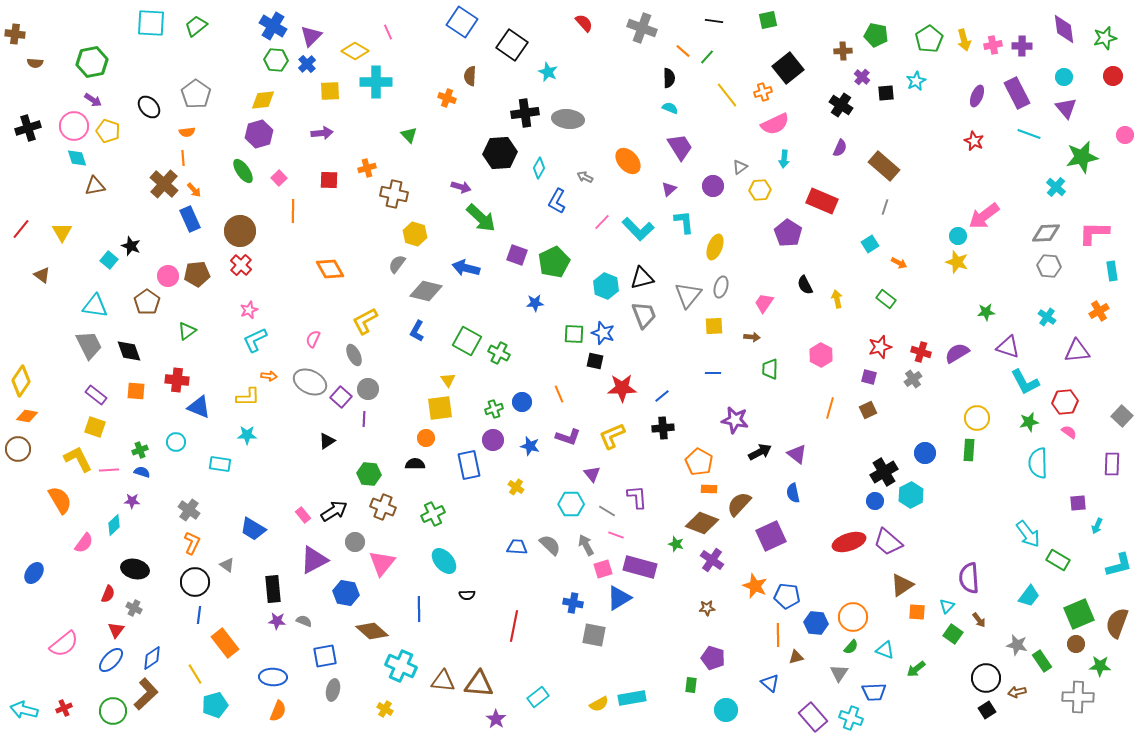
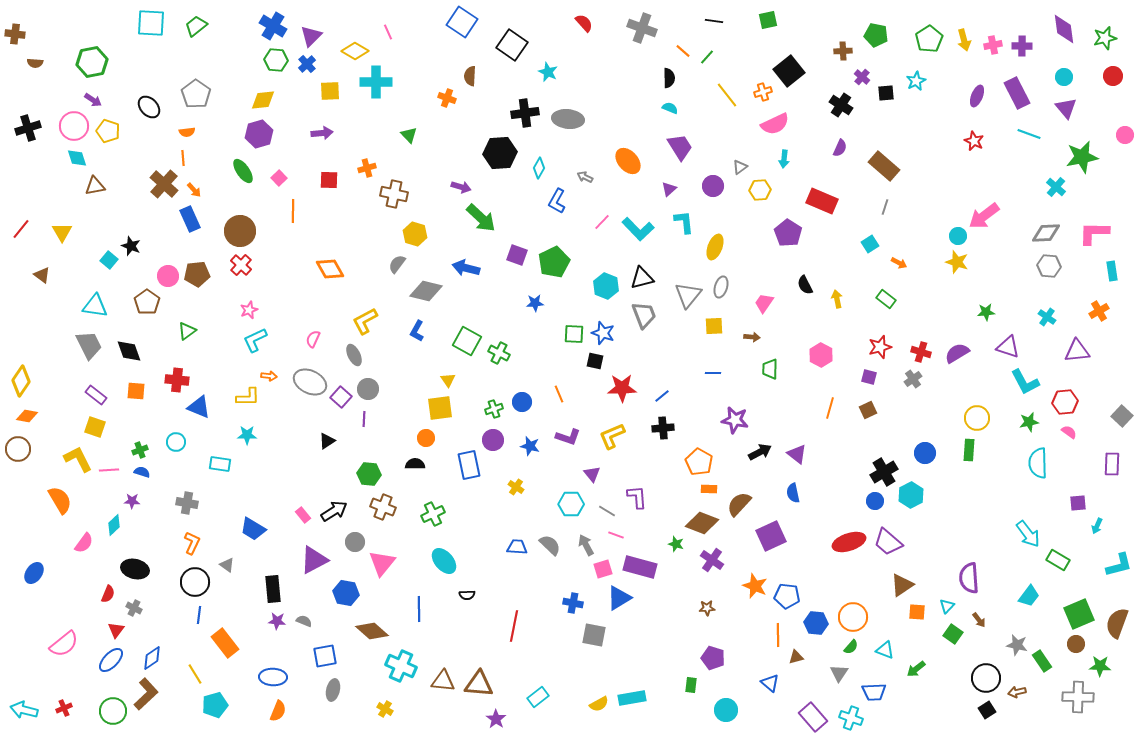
black square at (788, 68): moved 1 px right, 3 px down
gray cross at (189, 510): moved 2 px left, 7 px up; rotated 25 degrees counterclockwise
